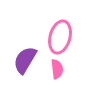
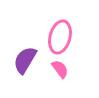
pink semicircle: moved 3 px right; rotated 30 degrees counterclockwise
